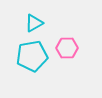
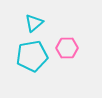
cyan triangle: rotated 12 degrees counterclockwise
